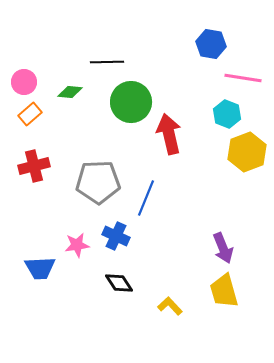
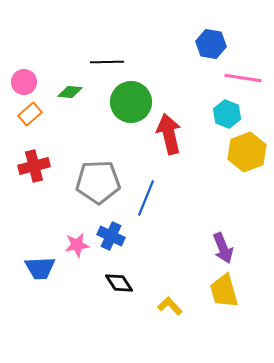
blue cross: moved 5 px left
